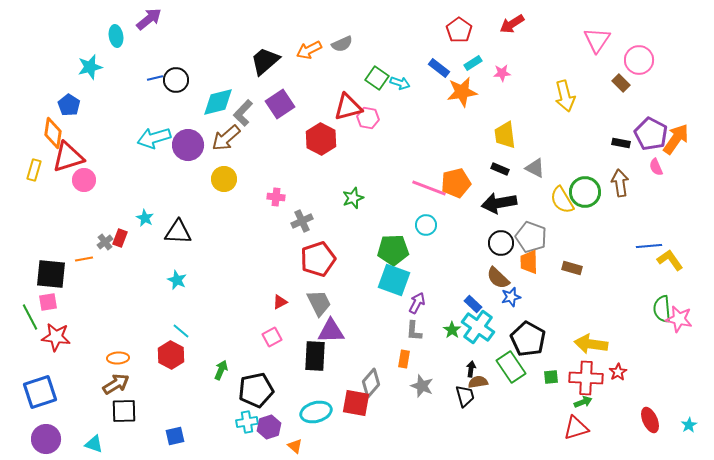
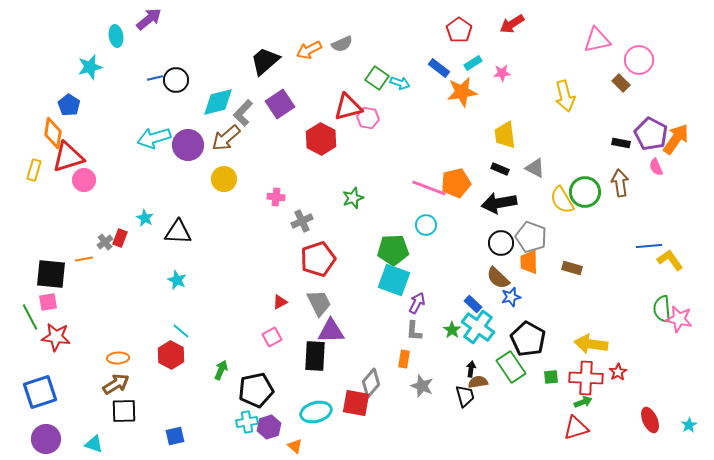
pink triangle at (597, 40): rotated 44 degrees clockwise
